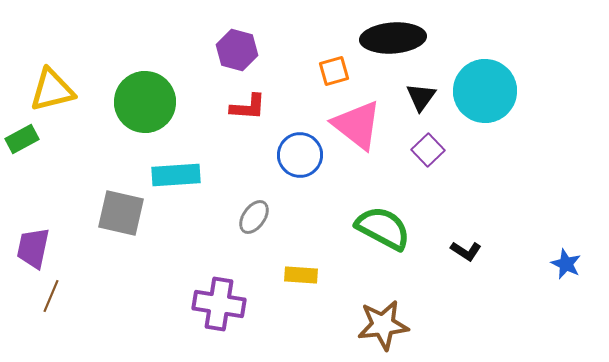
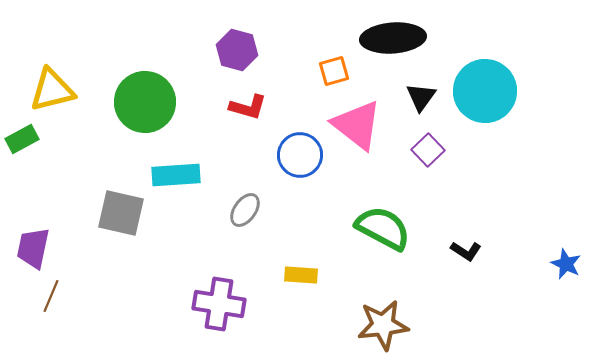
red L-shape: rotated 12 degrees clockwise
gray ellipse: moved 9 px left, 7 px up
